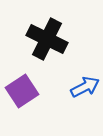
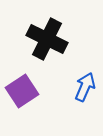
blue arrow: rotated 40 degrees counterclockwise
